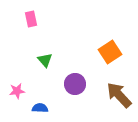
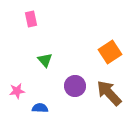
purple circle: moved 2 px down
brown arrow: moved 10 px left, 2 px up
